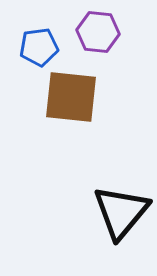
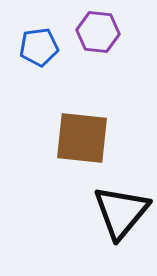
brown square: moved 11 px right, 41 px down
